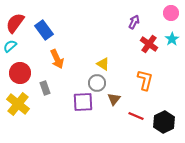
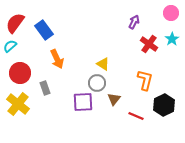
black hexagon: moved 17 px up
